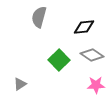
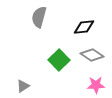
gray triangle: moved 3 px right, 2 px down
